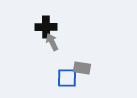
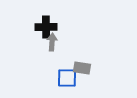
gray arrow: rotated 30 degrees clockwise
